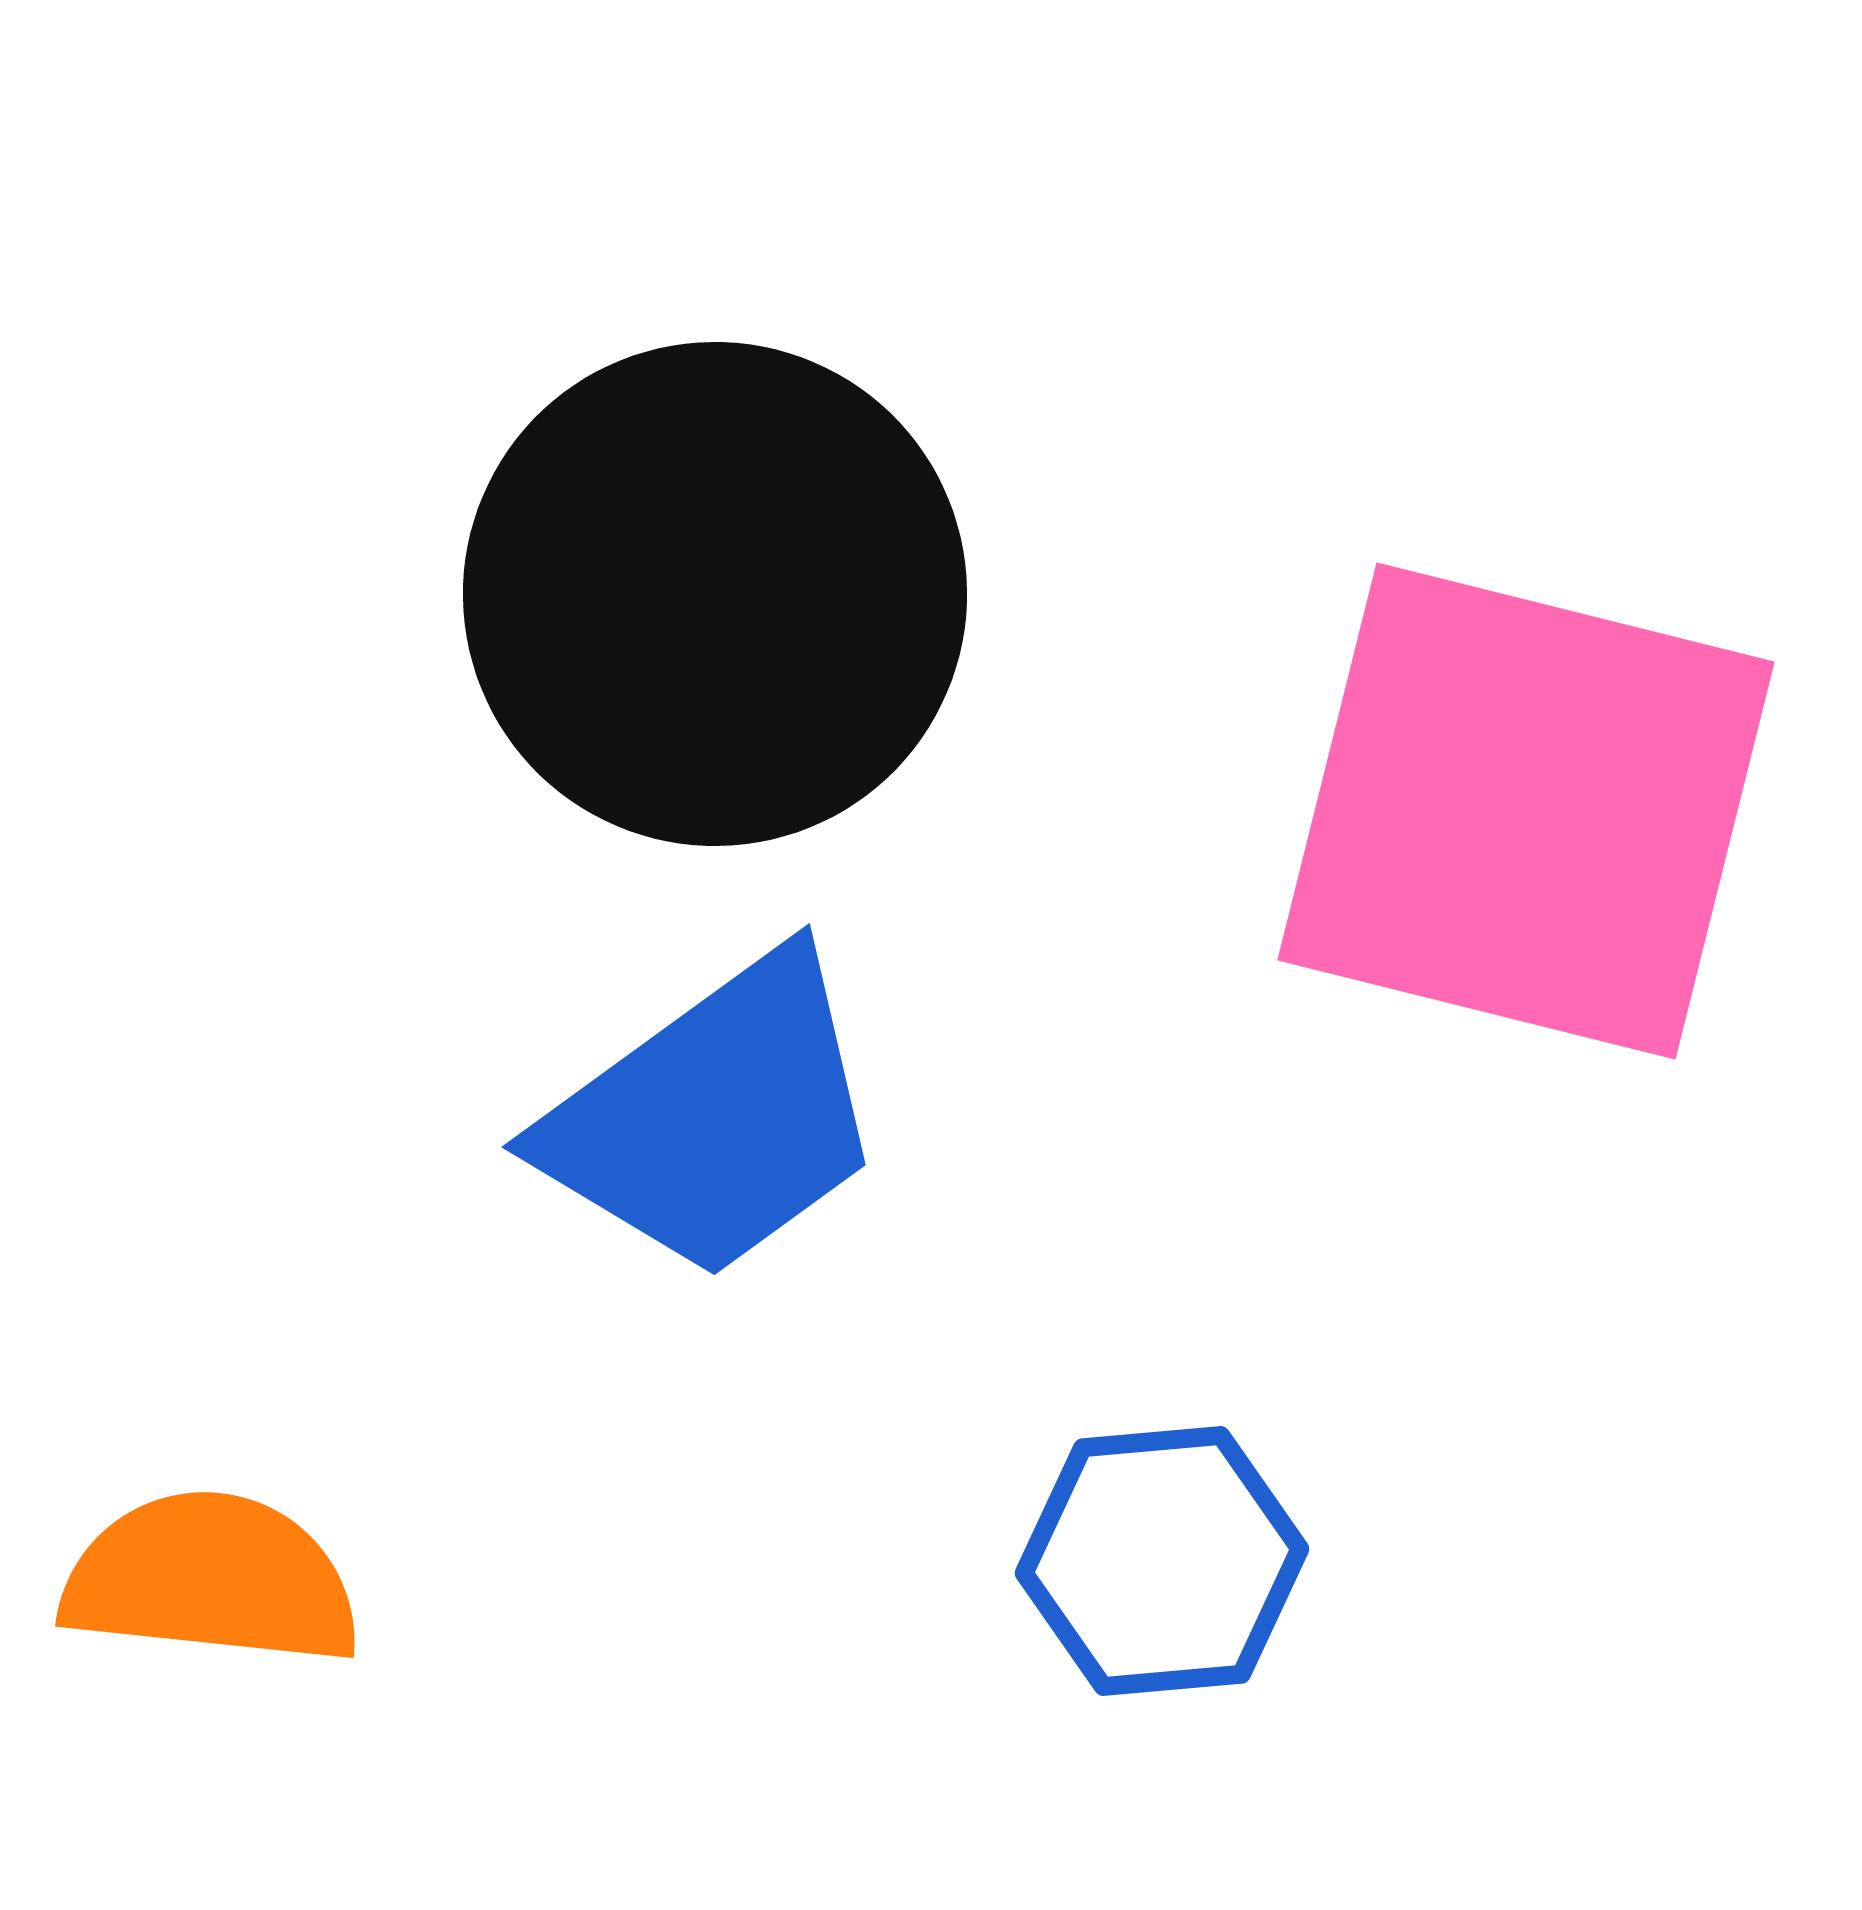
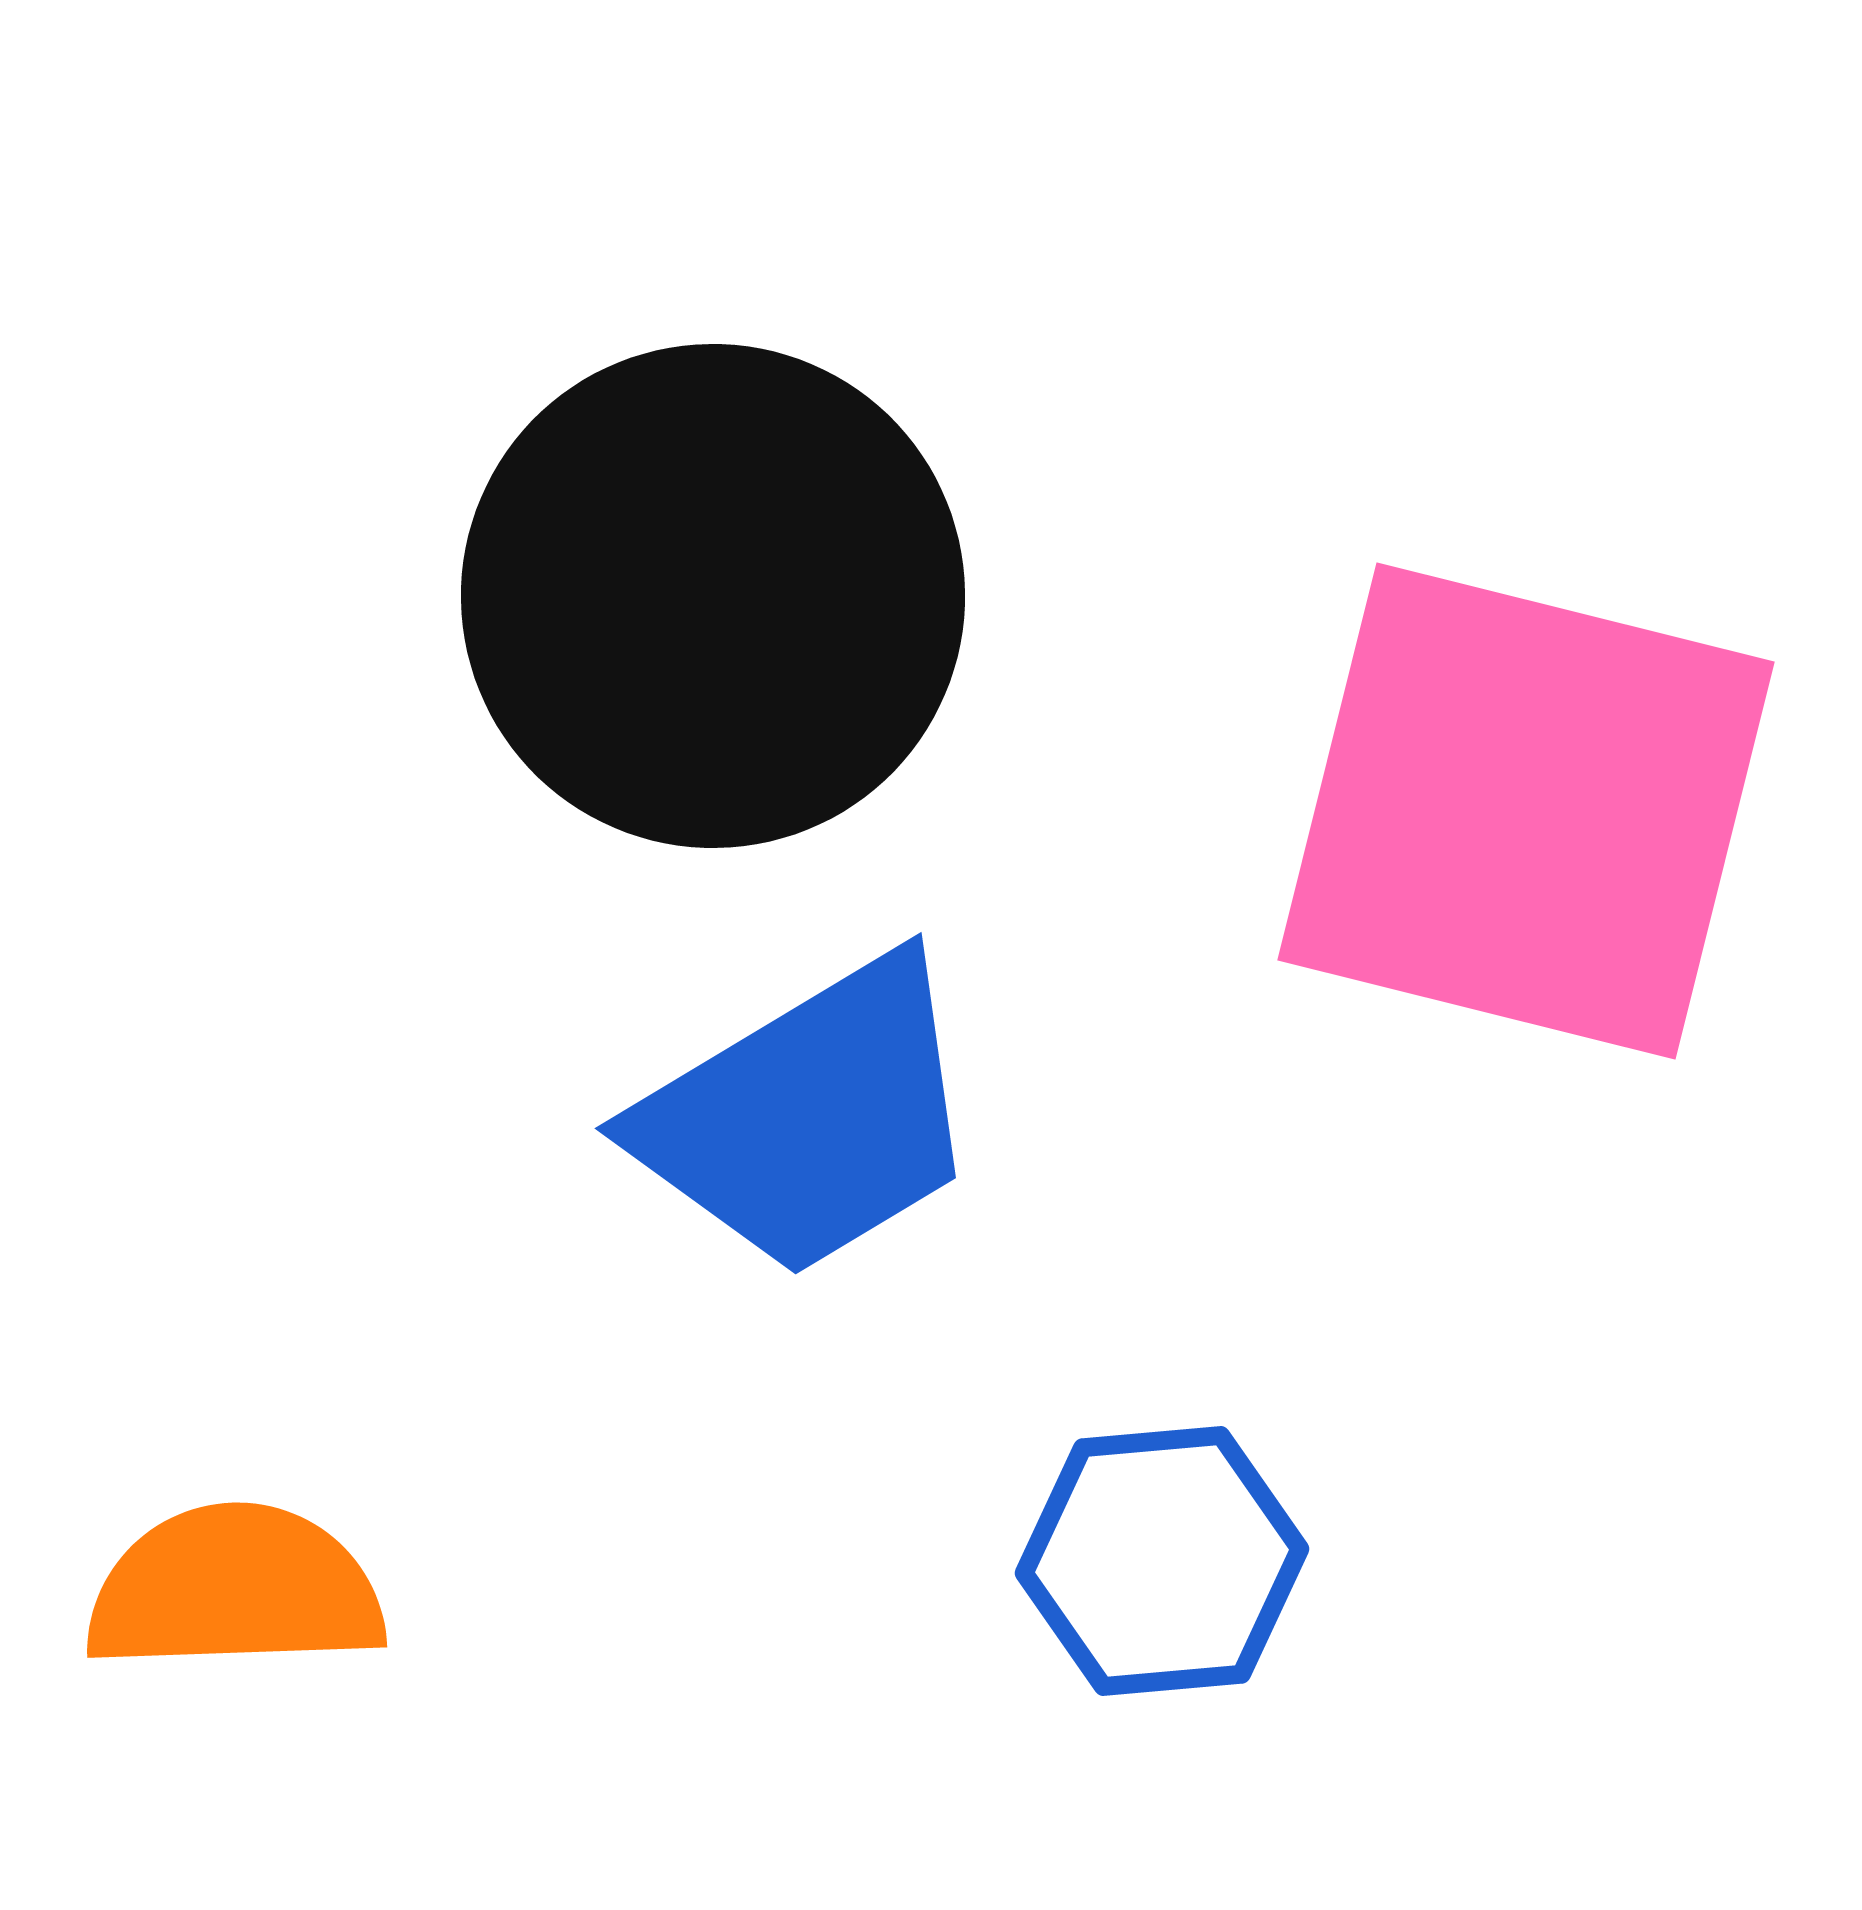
black circle: moved 2 px left, 2 px down
blue trapezoid: moved 95 px right; rotated 5 degrees clockwise
orange semicircle: moved 24 px right, 10 px down; rotated 8 degrees counterclockwise
